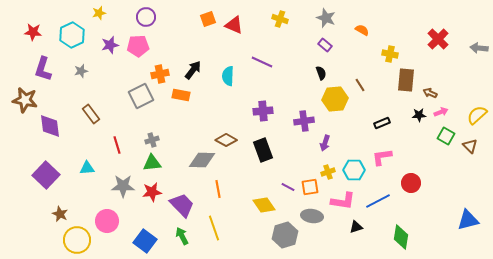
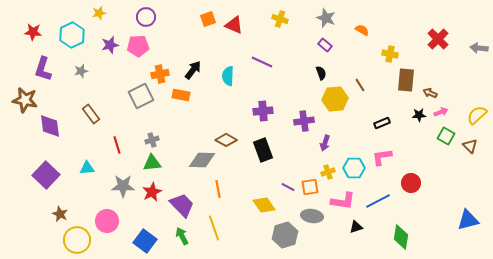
cyan hexagon at (354, 170): moved 2 px up
red star at (152, 192): rotated 18 degrees counterclockwise
